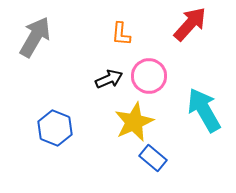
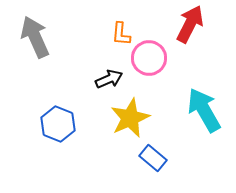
red arrow: rotated 15 degrees counterclockwise
gray arrow: rotated 54 degrees counterclockwise
pink circle: moved 18 px up
yellow star: moved 4 px left, 4 px up
blue hexagon: moved 3 px right, 4 px up
